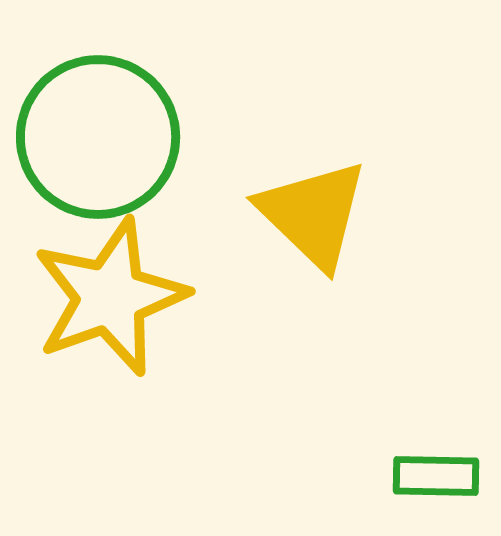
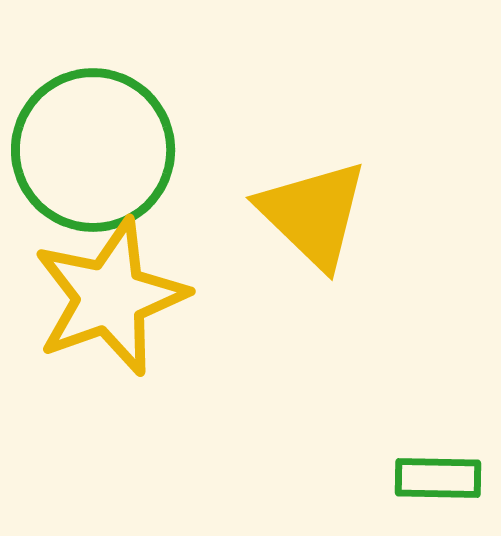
green circle: moved 5 px left, 13 px down
green rectangle: moved 2 px right, 2 px down
